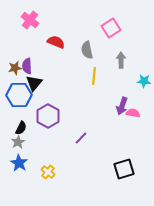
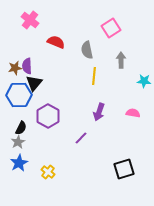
purple arrow: moved 23 px left, 6 px down
blue star: rotated 12 degrees clockwise
